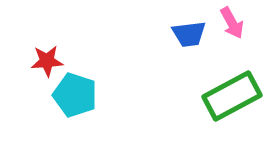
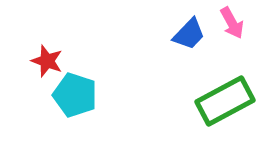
blue trapezoid: rotated 39 degrees counterclockwise
red star: rotated 24 degrees clockwise
green rectangle: moved 7 px left, 5 px down
